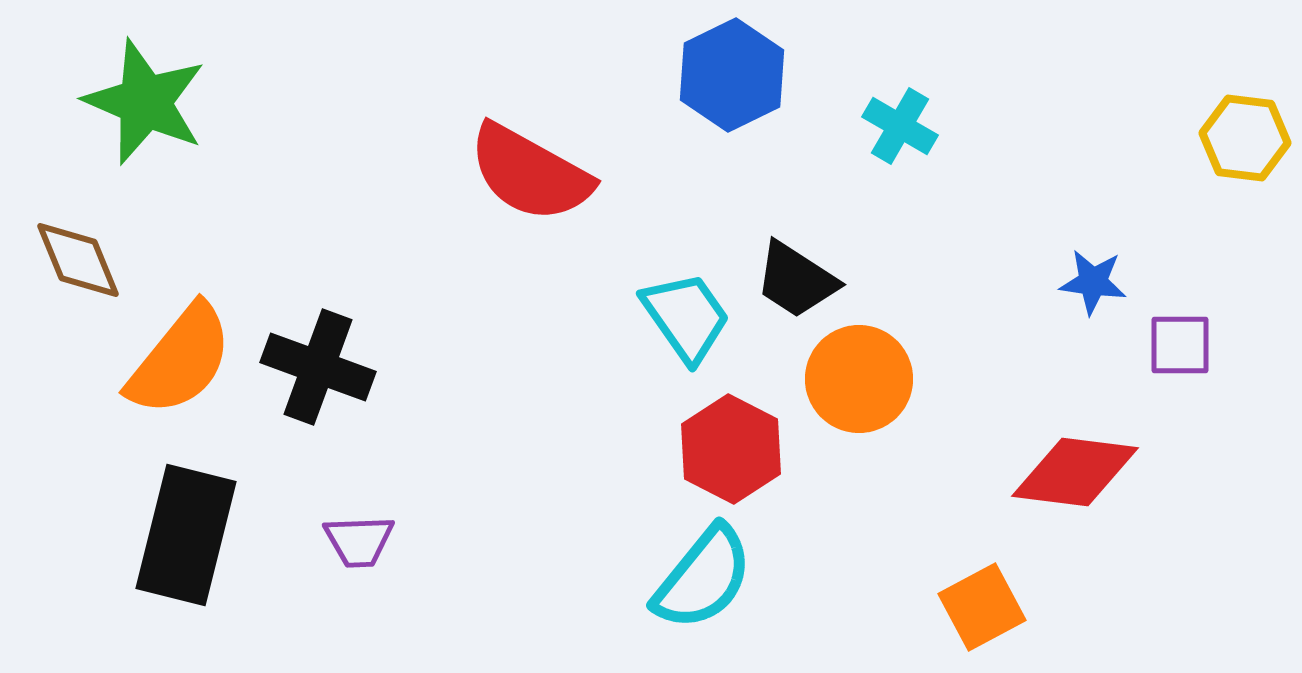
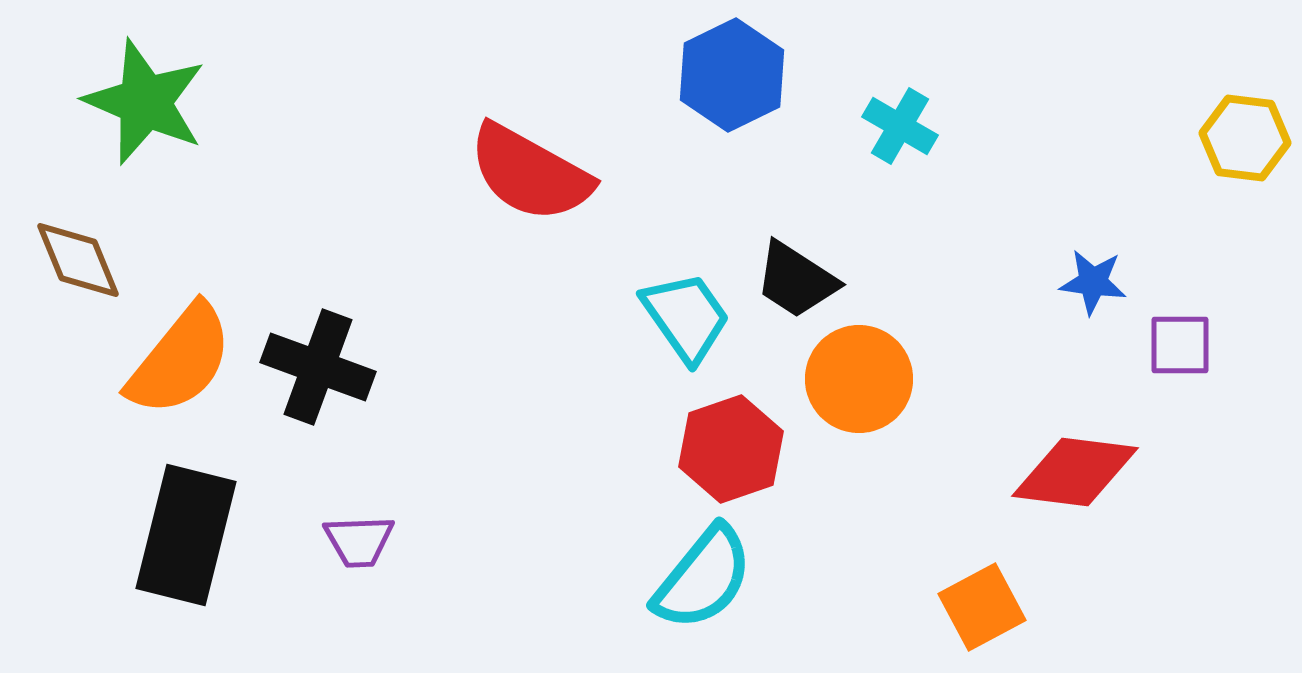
red hexagon: rotated 14 degrees clockwise
